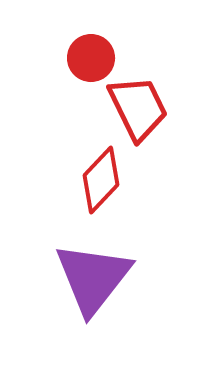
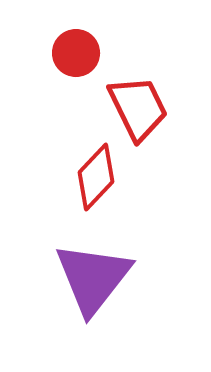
red circle: moved 15 px left, 5 px up
red diamond: moved 5 px left, 3 px up
